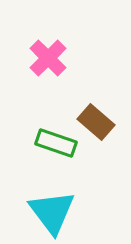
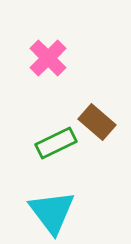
brown rectangle: moved 1 px right
green rectangle: rotated 45 degrees counterclockwise
